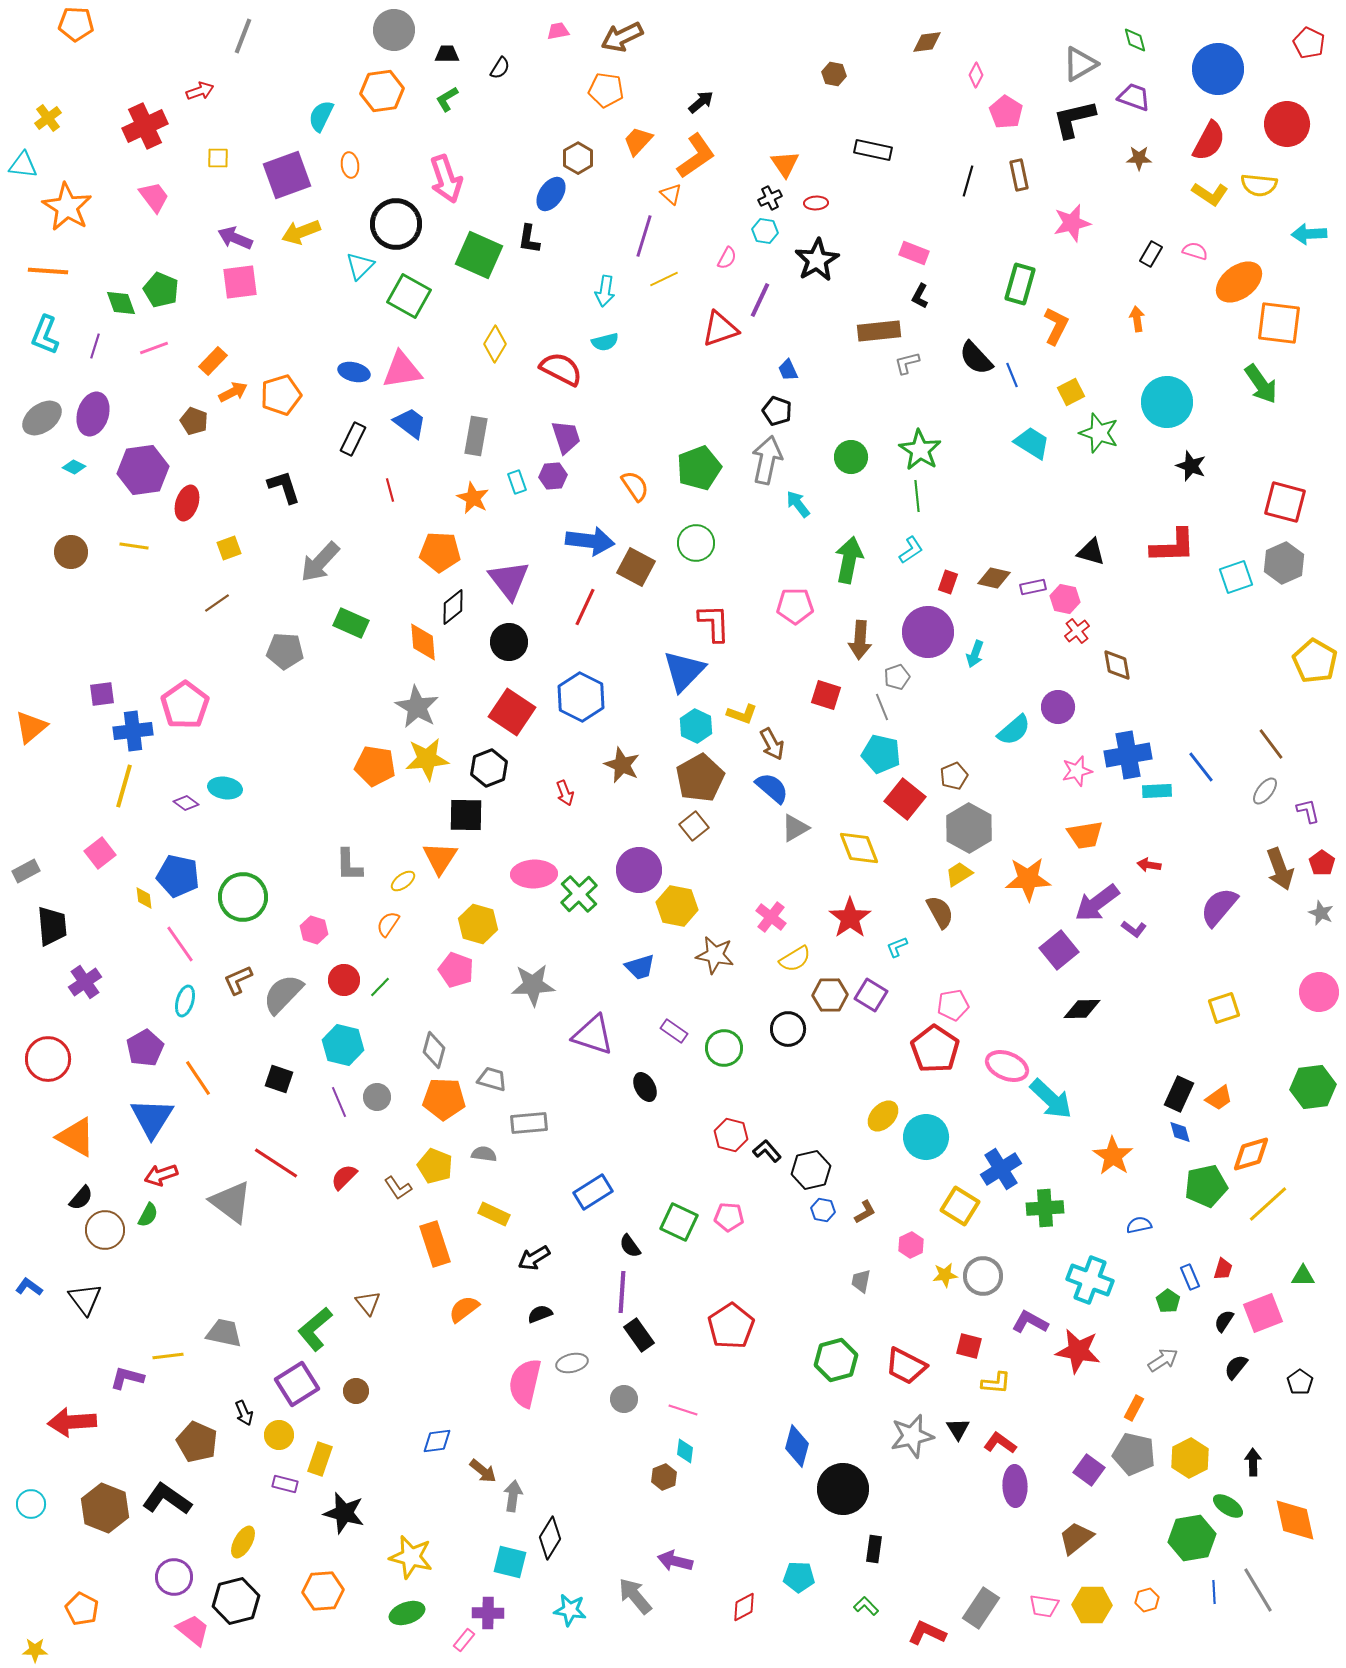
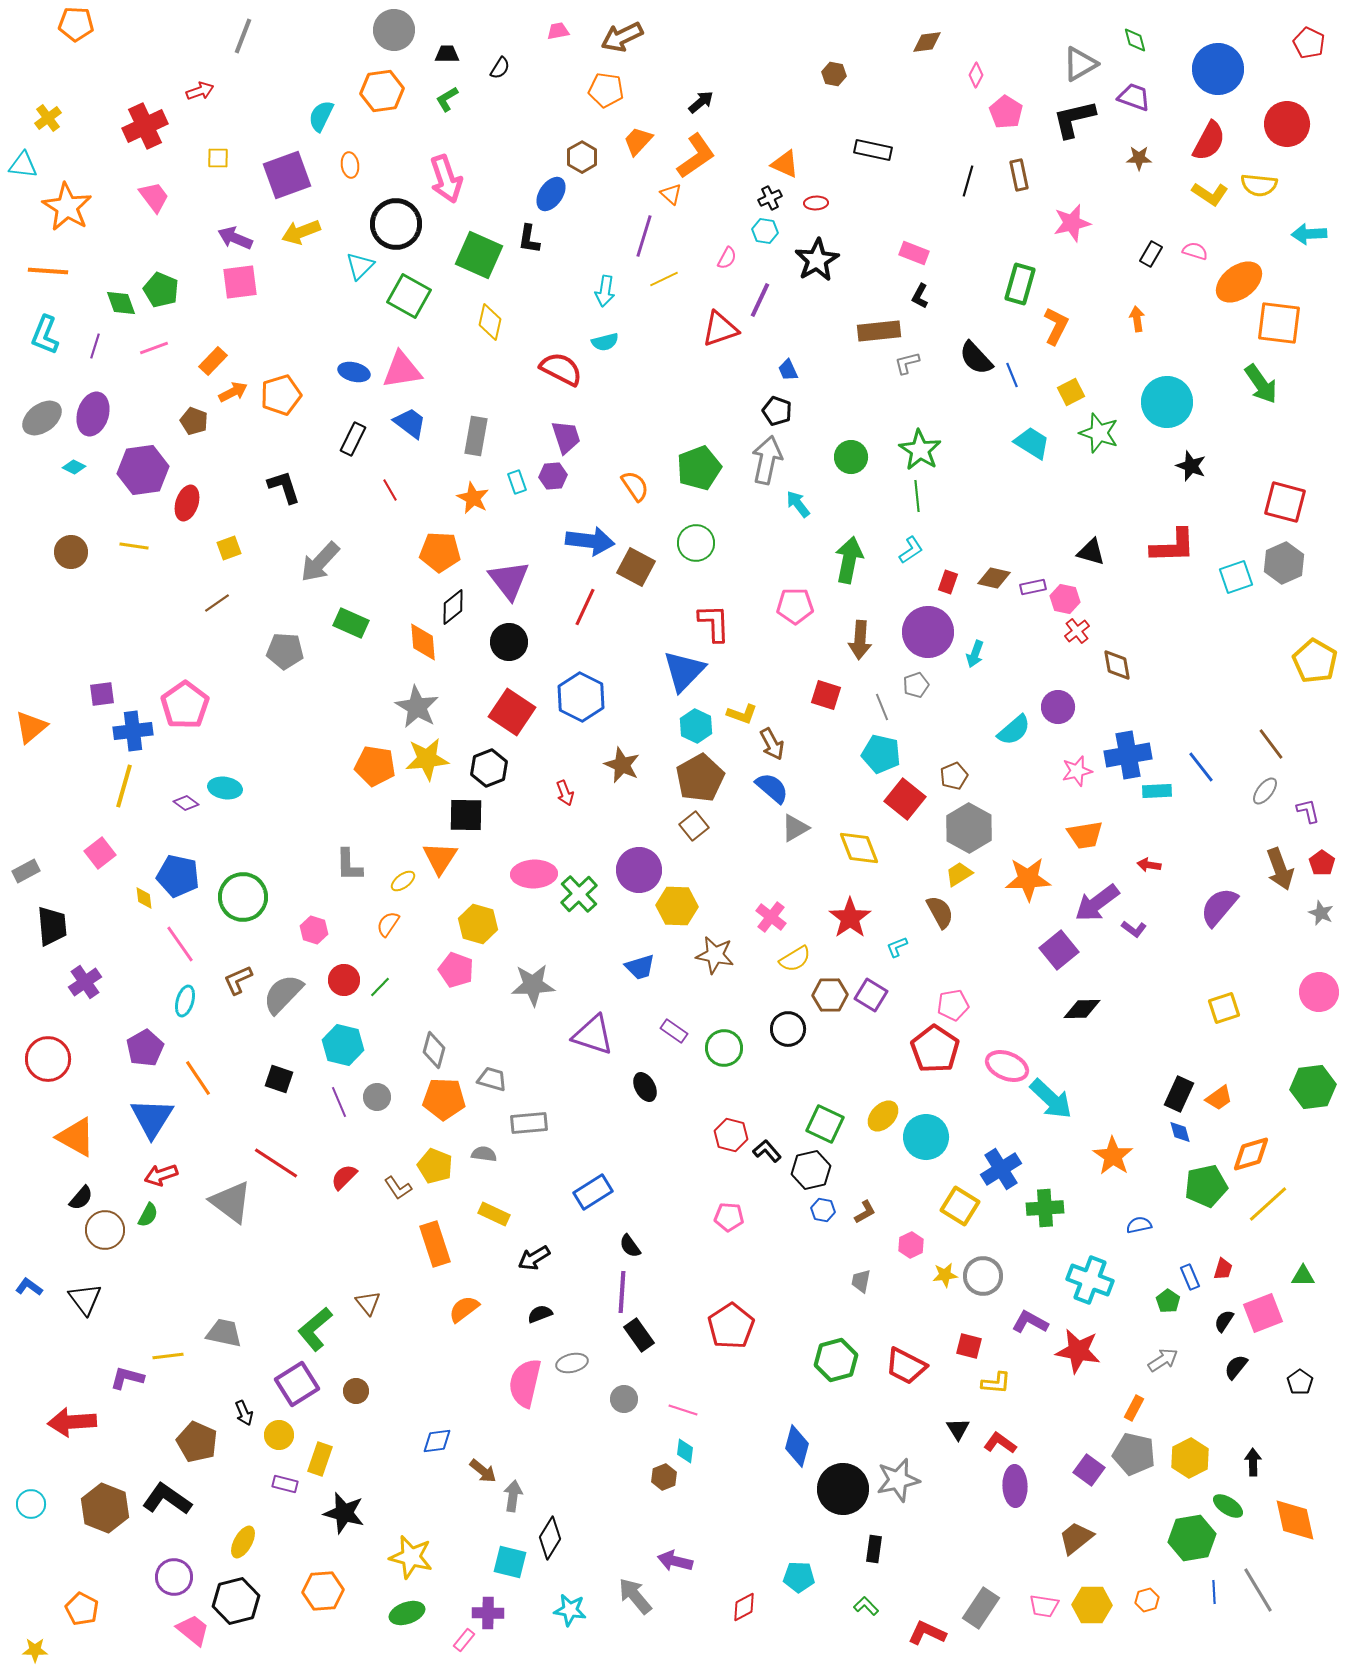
brown hexagon at (578, 158): moved 4 px right, 1 px up
orange triangle at (785, 164): rotated 32 degrees counterclockwise
yellow diamond at (495, 344): moved 5 px left, 22 px up; rotated 18 degrees counterclockwise
red line at (390, 490): rotated 15 degrees counterclockwise
gray pentagon at (897, 677): moved 19 px right, 8 px down
yellow hexagon at (677, 906): rotated 9 degrees counterclockwise
green square at (679, 1222): moved 146 px right, 98 px up
gray star at (912, 1436): moved 14 px left, 44 px down
